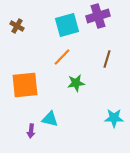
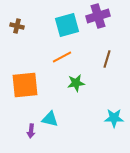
brown cross: rotated 16 degrees counterclockwise
orange line: rotated 18 degrees clockwise
